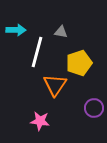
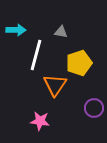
white line: moved 1 px left, 3 px down
